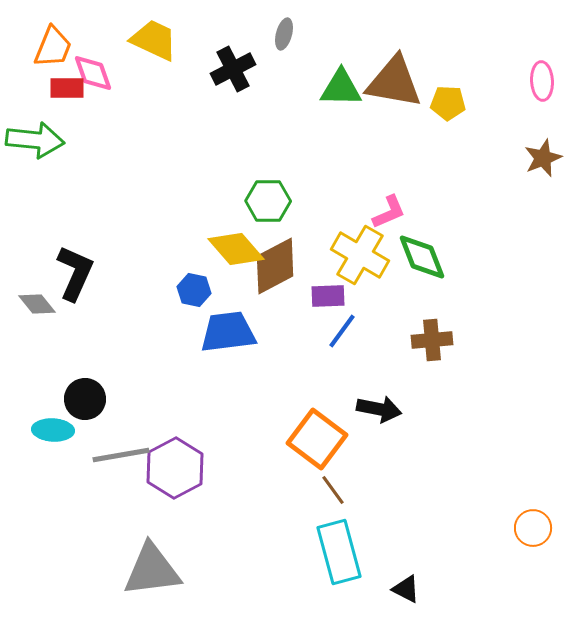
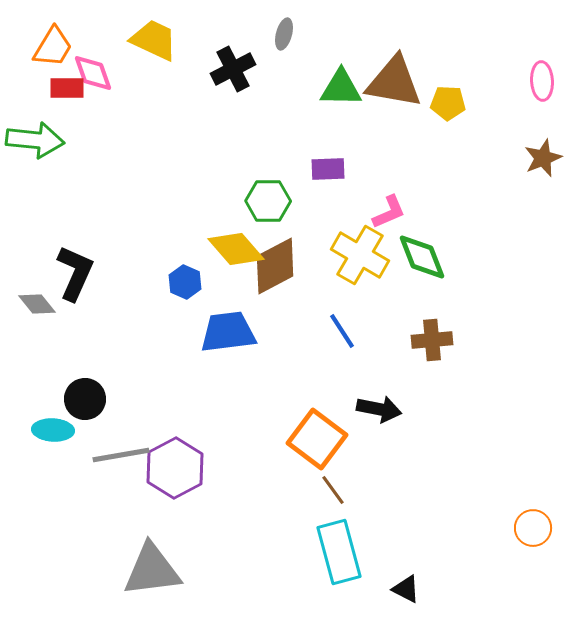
orange trapezoid: rotated 9 degrees clockwise
blue hexagon: moved 9 px left, 8 px up; rotated 12 degrees clockwise
purple rectangle: moved 127 px up
blue line: rotated 69 degrees counterclockwise
